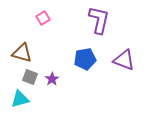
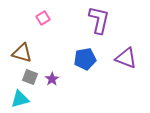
purple triangle: moved 2 px right, 2 px up
